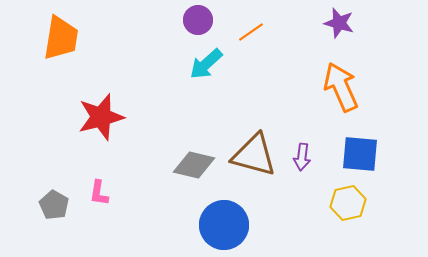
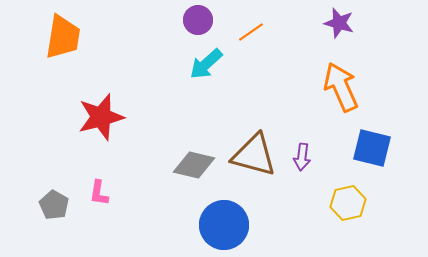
orange trapezoid: moved 2 px right, 1 px up
blue square: moved 12 px right, 6 px up; rotated 9 degrees clockwise
